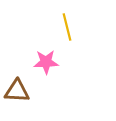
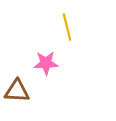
pink star: moved 1 px down
